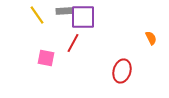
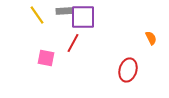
red ellipse: moved 6 px right, 1 px up
